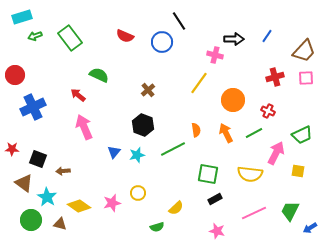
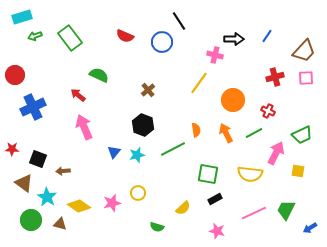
yellow semicircle at (176, 208): moved 7 px right
green trapezoid at (290, 211): moved 4 px left, 1 px up
green semicircle at (157, 227): rotated 32 degrees clockwise
